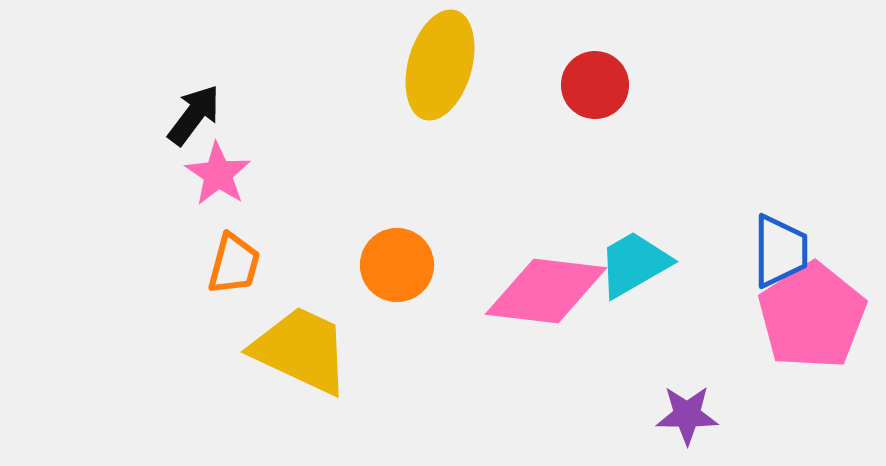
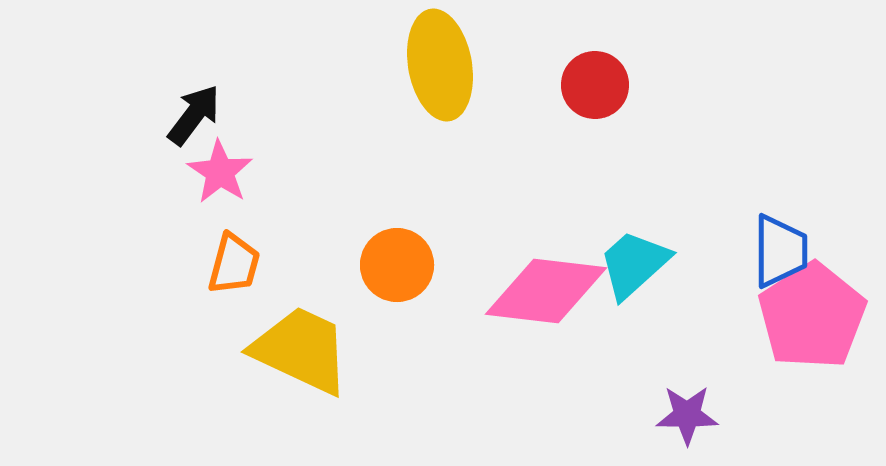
yellow ellipse: rotated 26 degrees counterclockwise
pink star: moved 2 px right, 2 px up
cyan trapezoid: rotated 12 degrees counterclockwise
